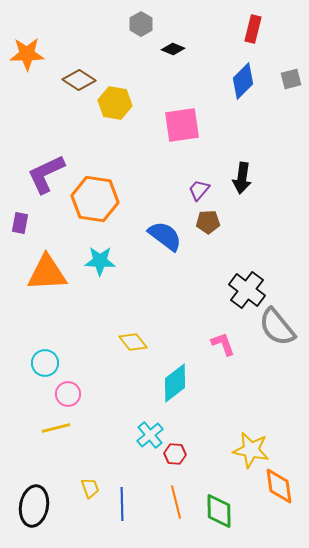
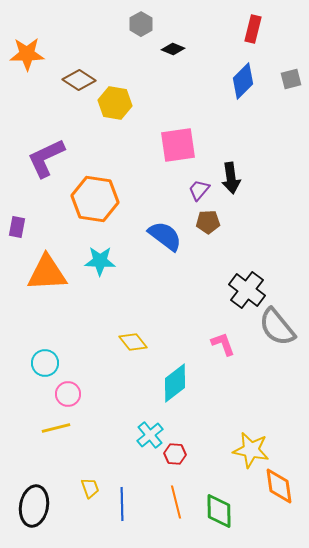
pink square: moved 4 px left, 20 px down
purple L-shape: moved 16 px up
black arrow: moved 11 px left; rotated 16 degrees counterclockwise
purple rectangle: moved 3 px left, 4 px down
